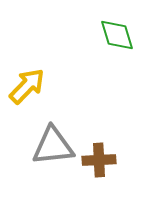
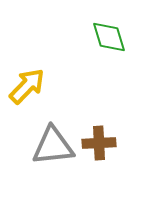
green diamond: moved 8 px left, 2 px down
brown cross: moved 17 px up
